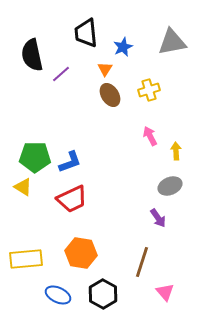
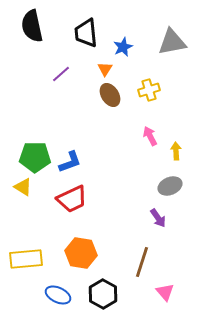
black semicircle: moved 29 px up
